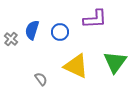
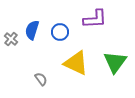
yellow triangle: moved 3 px up
